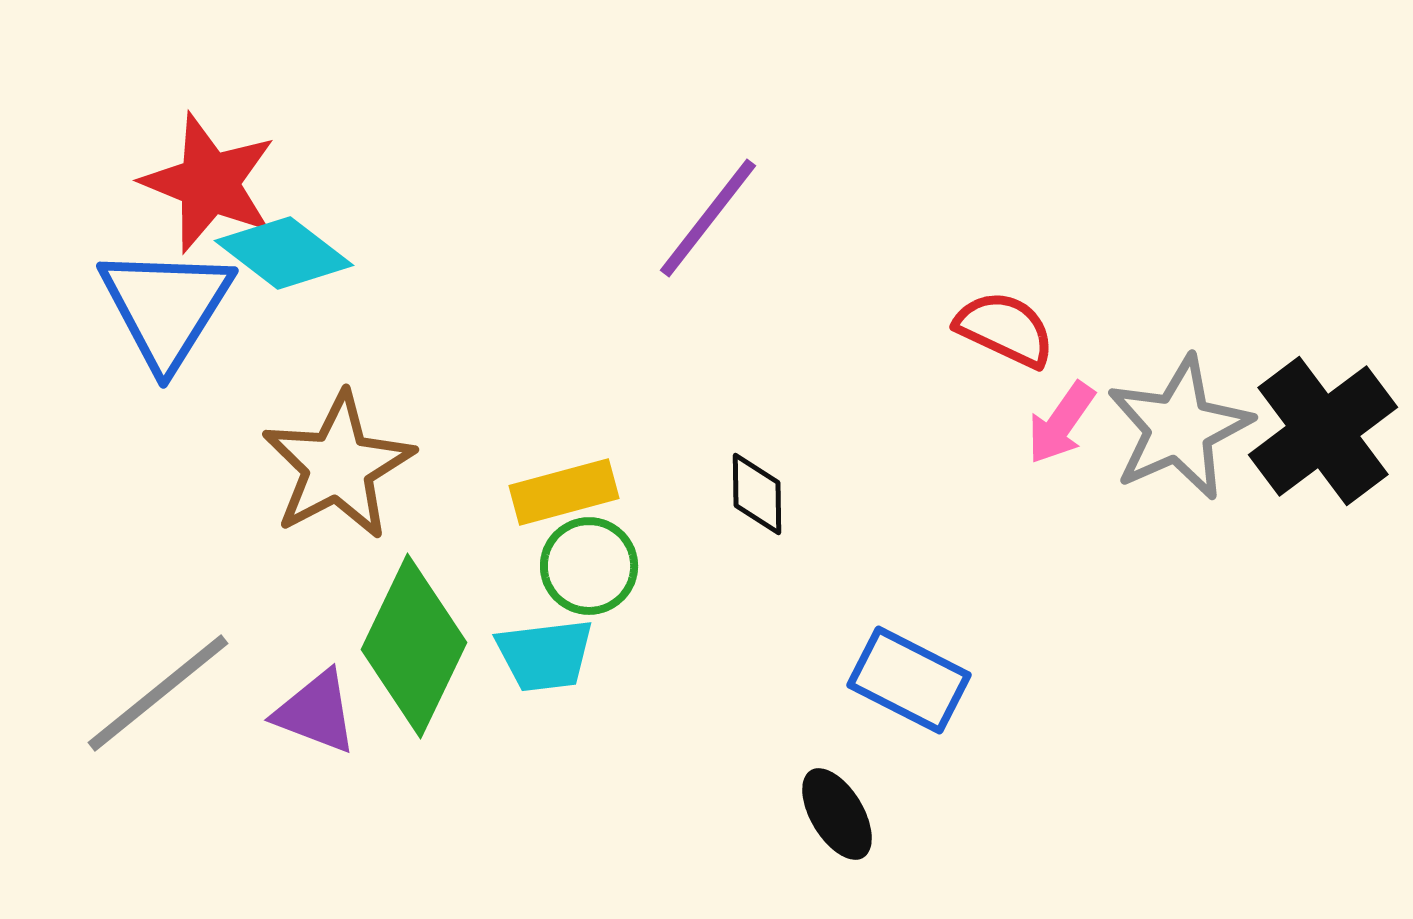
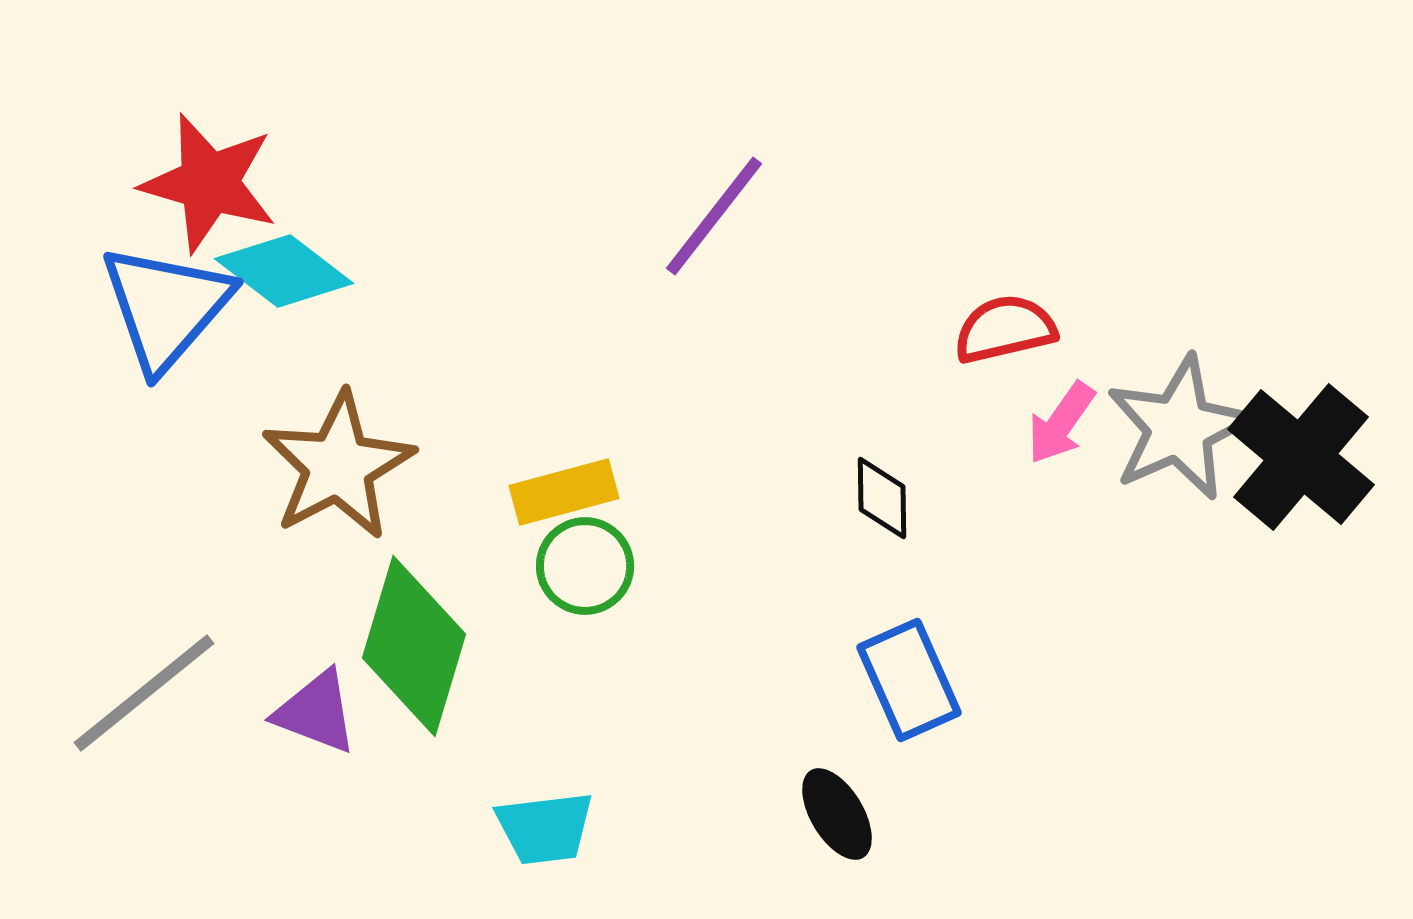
red star: rotated 6 degrees counterclockwise
purple line: moved 6 px right, 2 px up
cyan diamond: moved 18 px down
blue triangle: rotated 9 degrees clockwise
red semicircle: rotated 38 degrees counterclockwise
black cross: moved 22 px left, 26 px down; rotated 13 degrees counterclockwise
black diamond: moved 125 px right, 4 px down
green circle: moved 4 px left
green diamond: rotated 9 degrees counterclockwise
cyan trapezoid: moved 173 px down
blue rectangle: rotated 39 degrees clockwise
gray line: moved 14 px left
